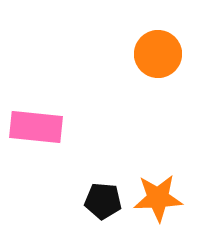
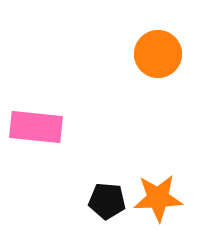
black pentagon: moved 4 px right
